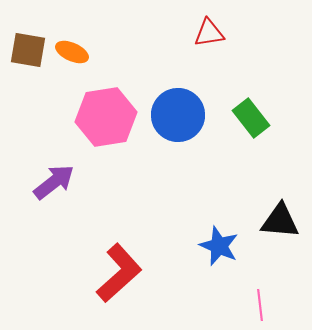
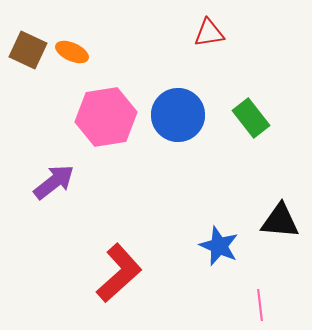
brown square: rotated 15 degrees clockwise
